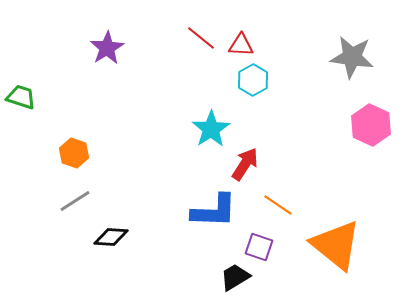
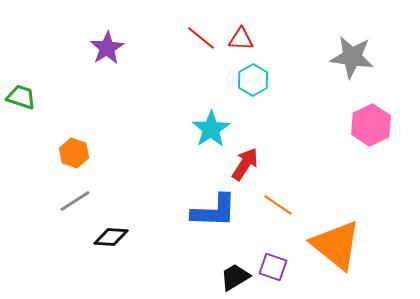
red triangle: moved 6 px up
pink hexagon: rotated 9 degrees clockwise
purple square: moved 14 px right, 20 px down
